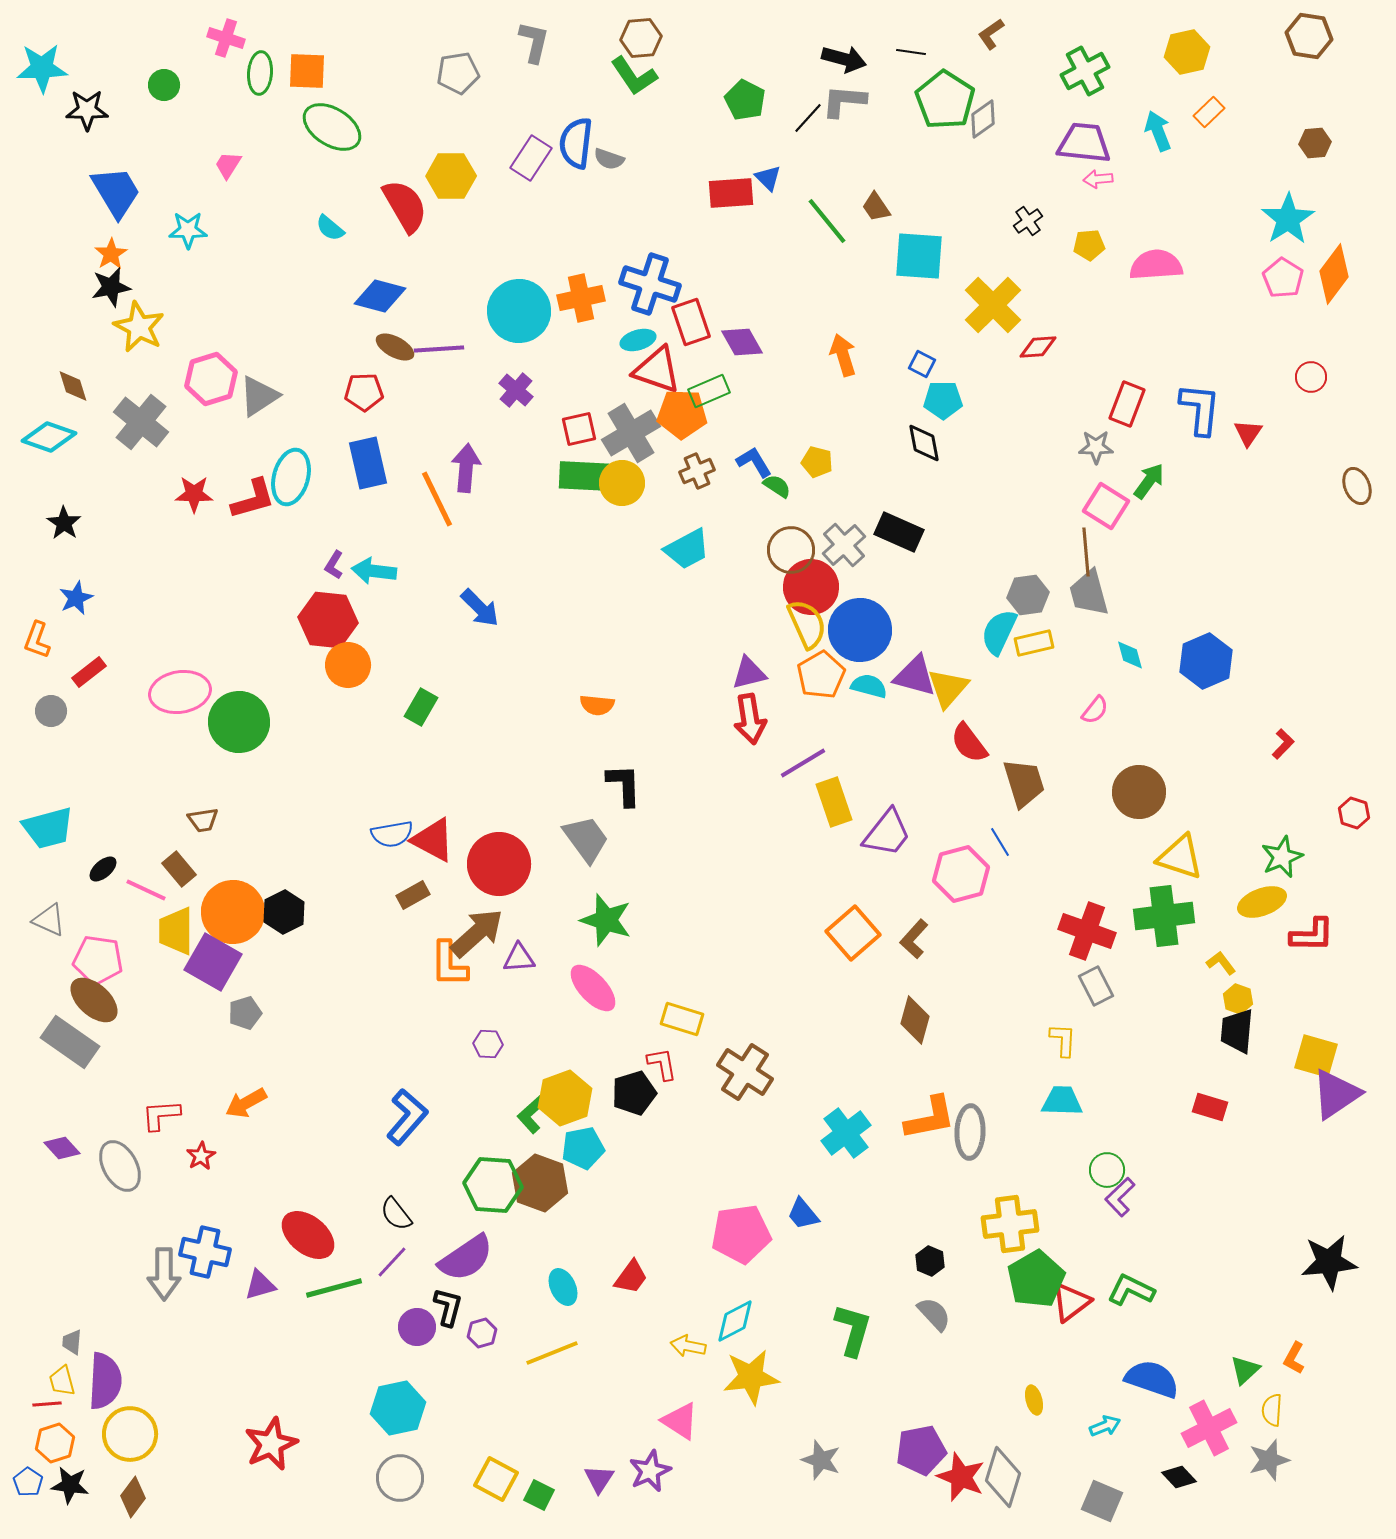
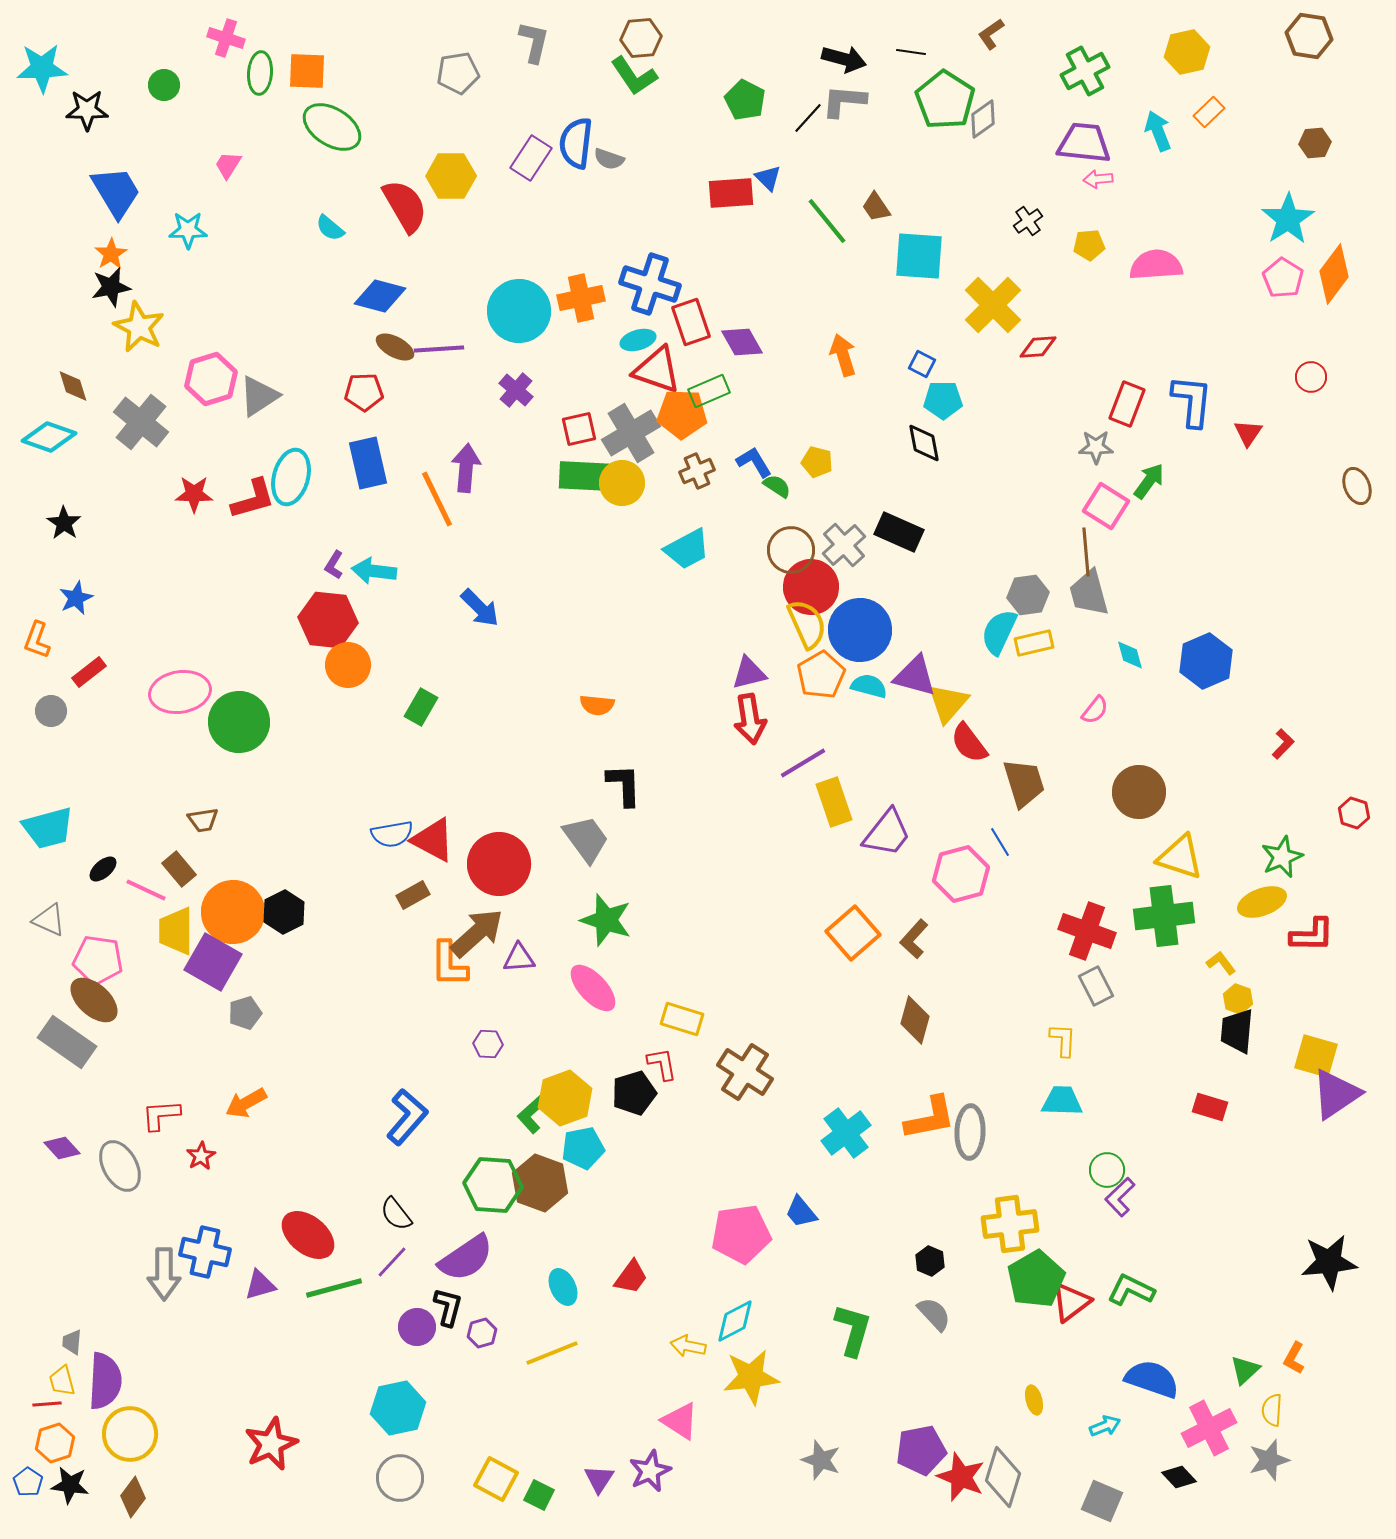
blue L-shape at (1200, 409): moved 8 px left, 8 px up
yellow triangle at (948, 688): moved 15 px down
gray rectangle at (70, 1042): moved 3 px left
blue trapezoid at (803, 1214): moved 2 px left, 2 px up
